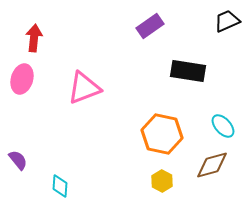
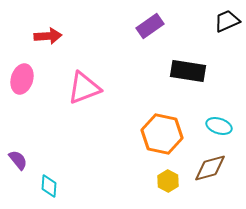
red arrow: moved 14 px right, 2 px up; rotated 80 degrees clockwise
cyan ellipse: moved 4 px left; rotated 30 degrees counterclockwise
brown diamond: moved 2 px left, 3 px down
yellow hexagon: moved 6 px right
cyan diamond: moved 11 px left
